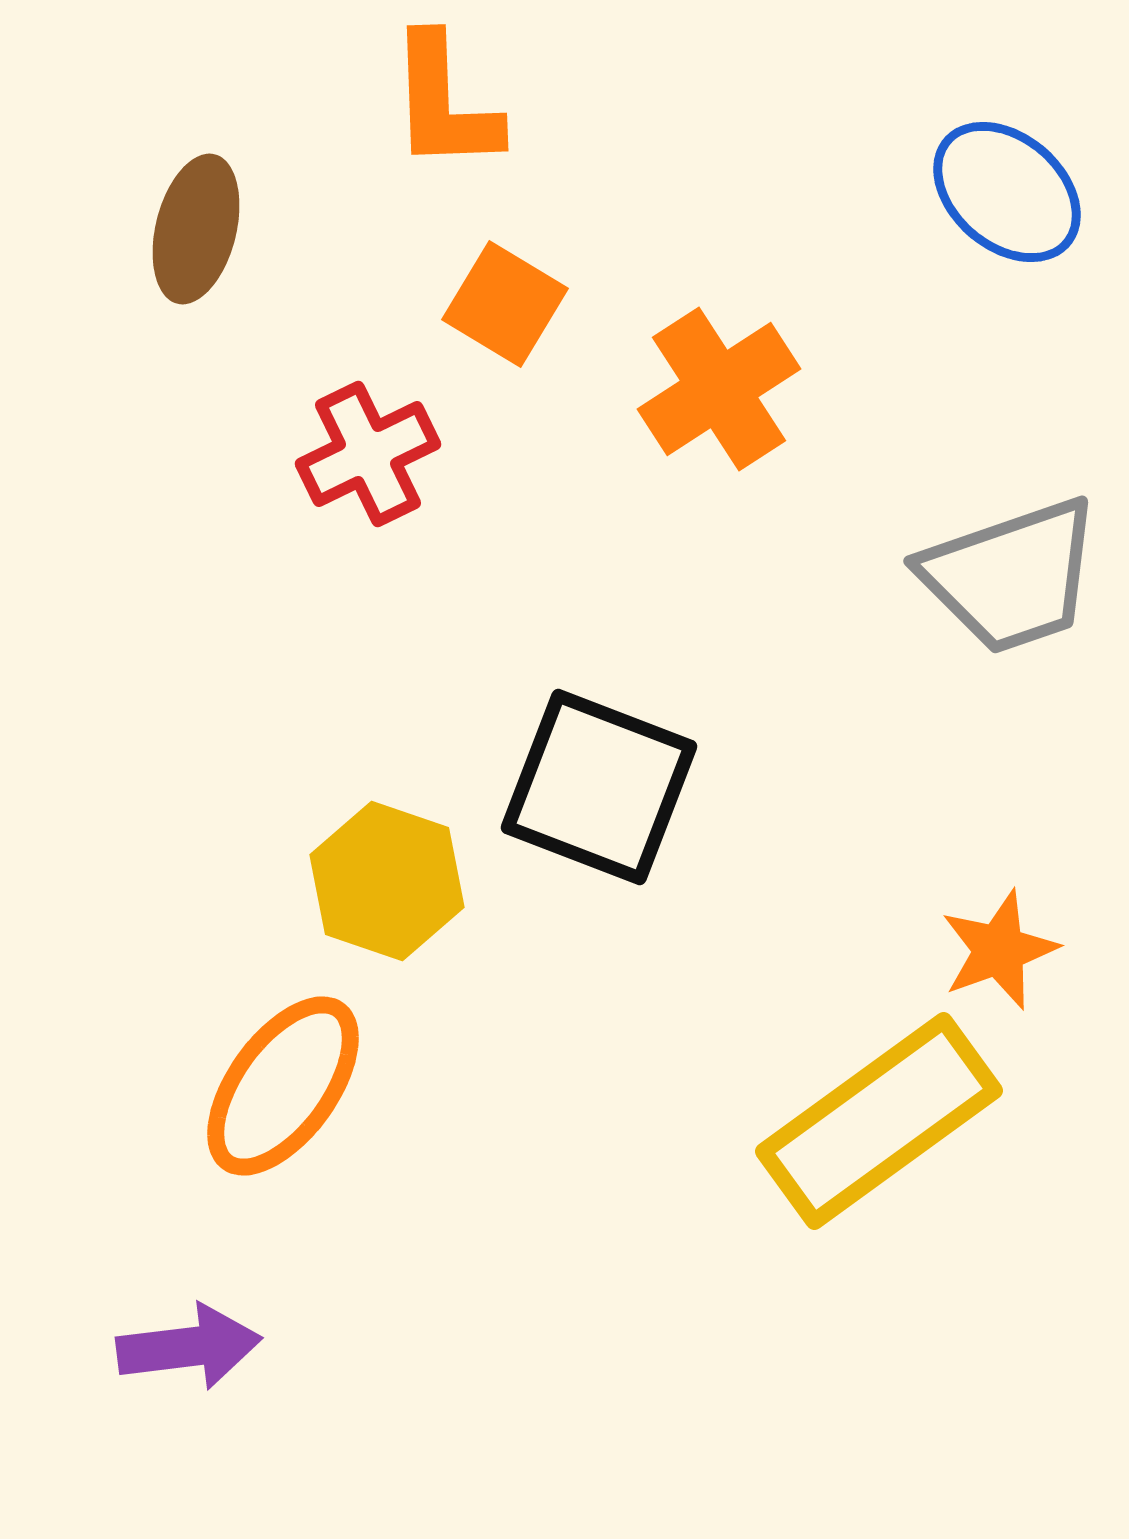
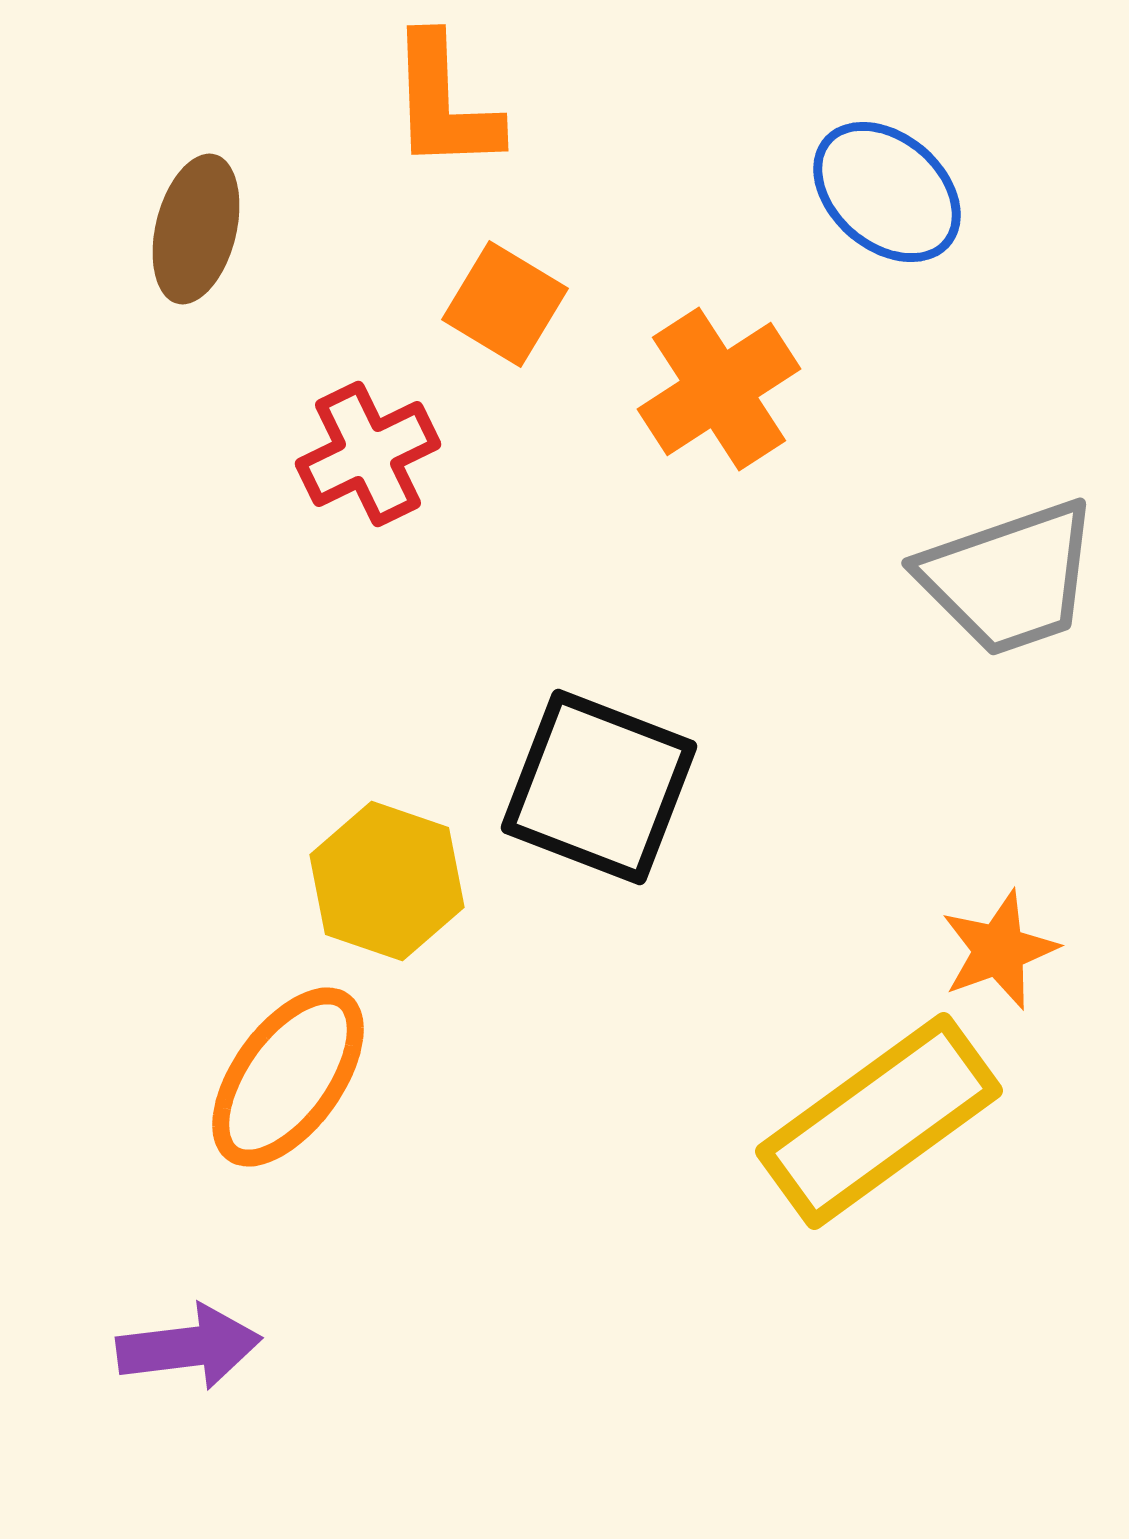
blue ellipse: moved 120 px left
gray trapezoid: moved 2 px left, 2 px down
orange ellipse: moved 5 px right, 9 px up
